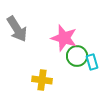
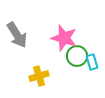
gray arrow: moved 6 px down
yellow cross: moved 3 px left, 4 px up; rotated 24 degrees counterclockwise
